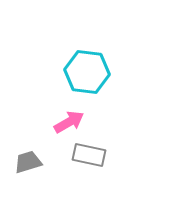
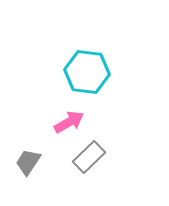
gray rectangle: moved 2 px down; rotated 56 degrees counterclockwise
gray trapezoid: rotated 40 degrees counterclockwise
